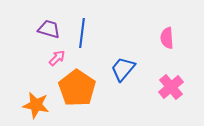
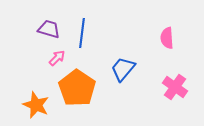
pink cross: moved 4 px right; rotated 15 degrees counterclockwise
orange star: rotated 12 degrees clockwise
